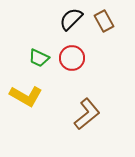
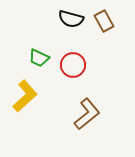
black semicircle: rotated 120 degrees counterclockwise
red circle: moved 1 px right, 7 px down
yellow L-shape: moved 1 px left; rotated 72 degrees counterclockwise
